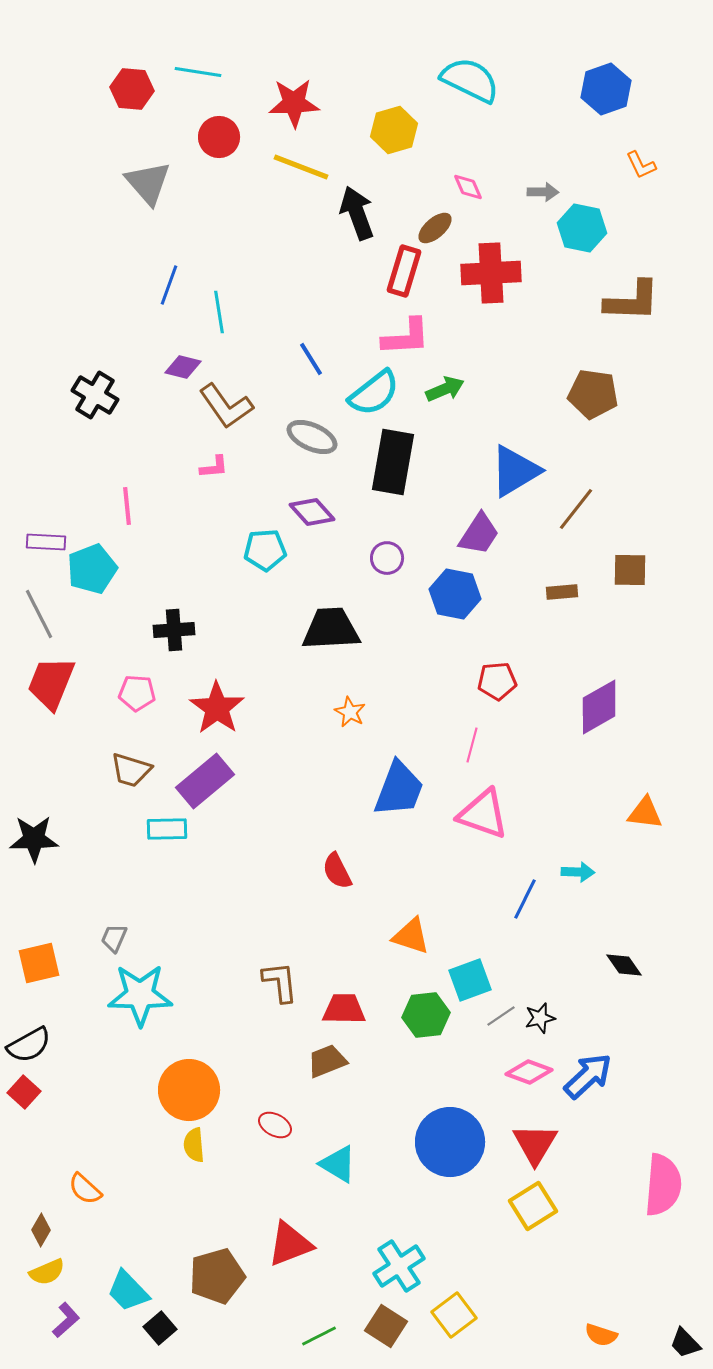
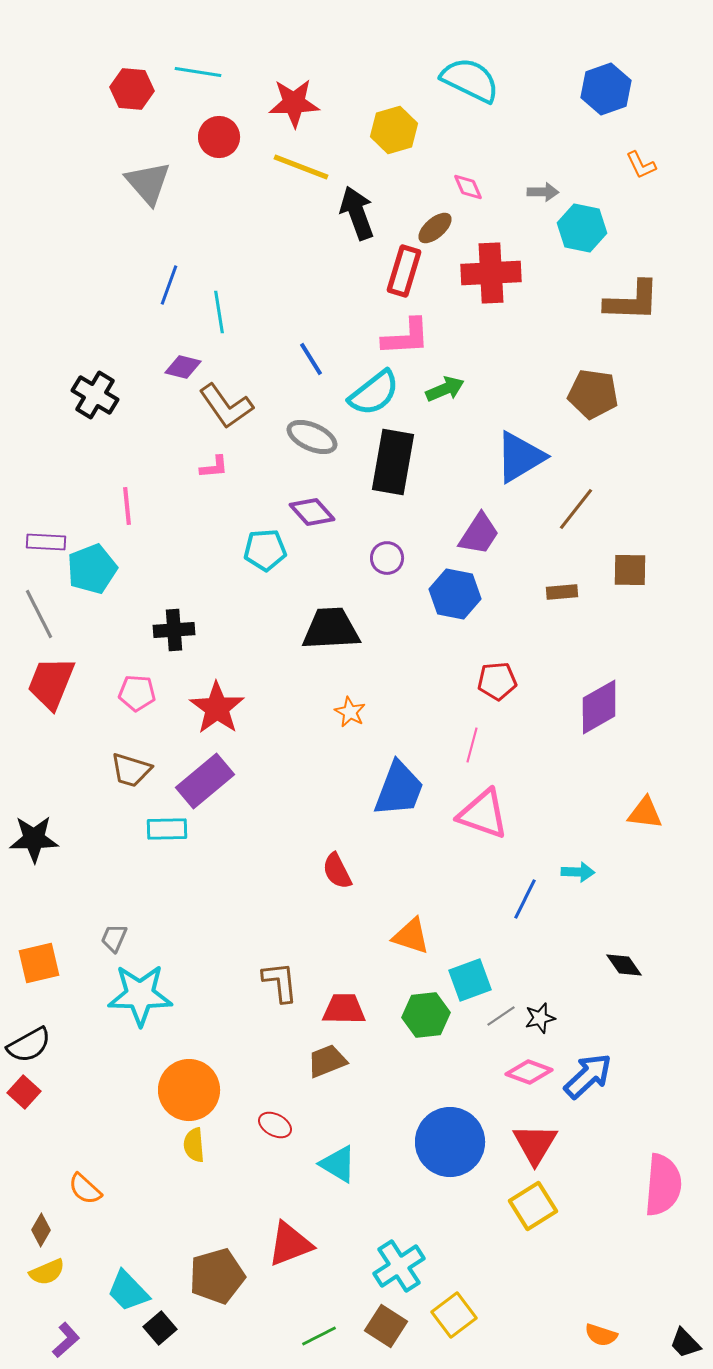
blue triangle at (515, 471): moved 5 px right, 14 px up
purple L-shape at (66, 1320): moved 20 px down
